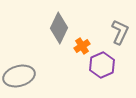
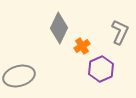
purple hexagon: moved 1 px left, 4 px down
